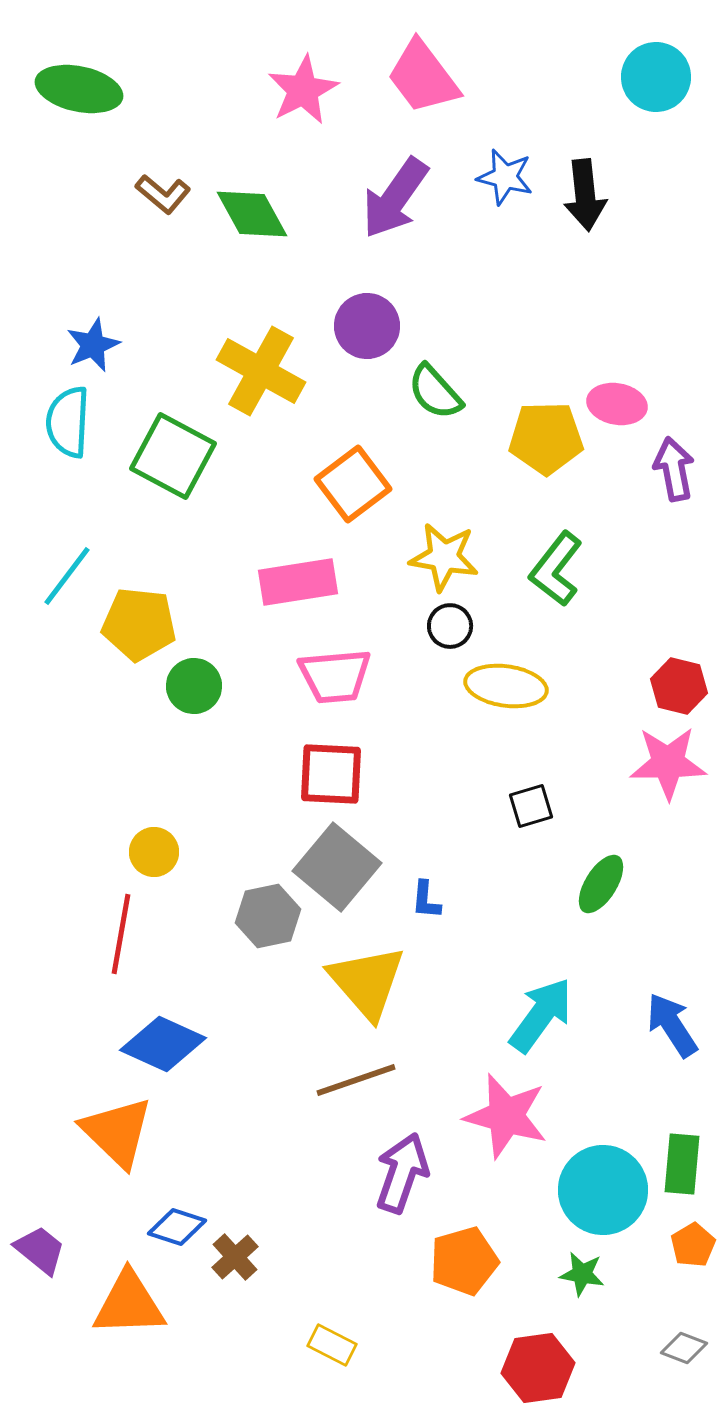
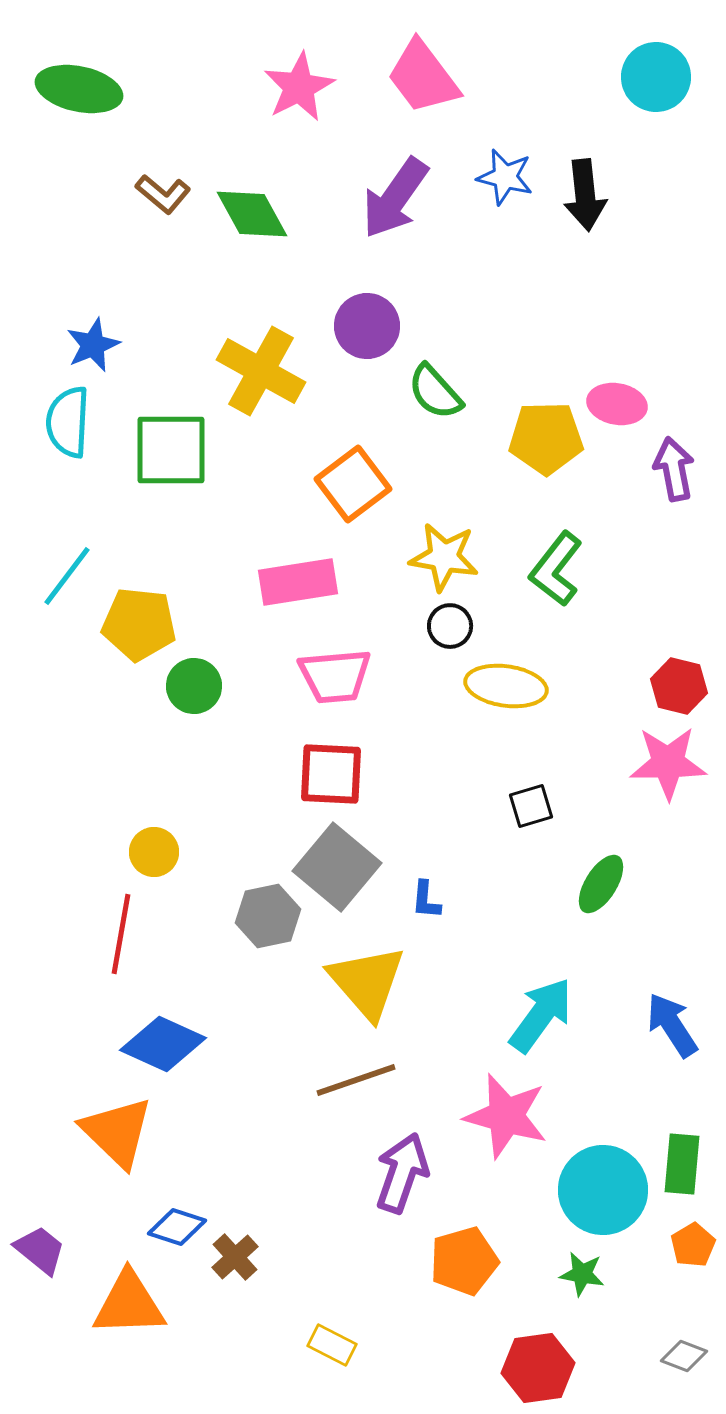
pink star at (303, 90): moved 4 px left, 3 px up
green square at (173, 456): moved 2 px left, 6 px up; rotated 28 degrees counterclockwise
gray diamond at (684, 1348): moved 8 px down
